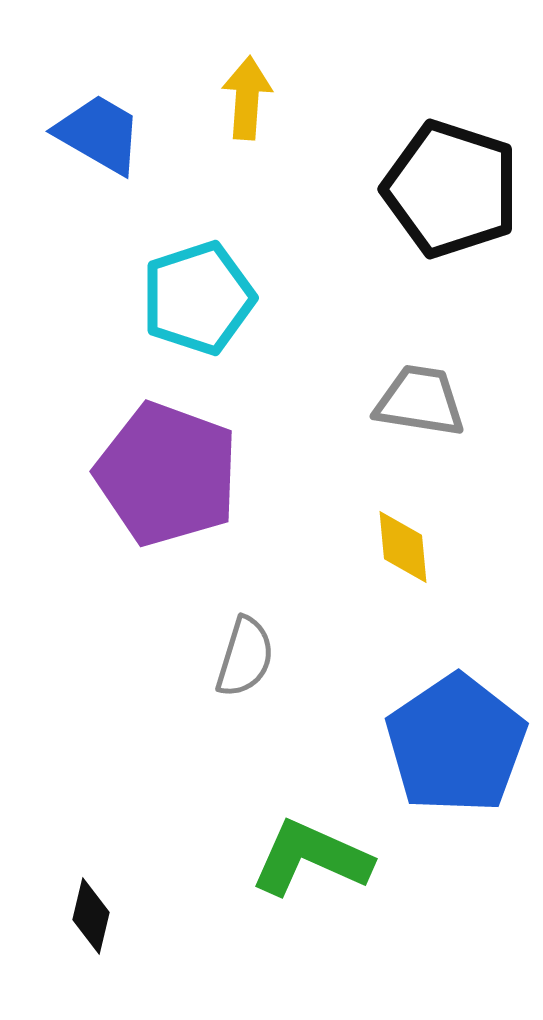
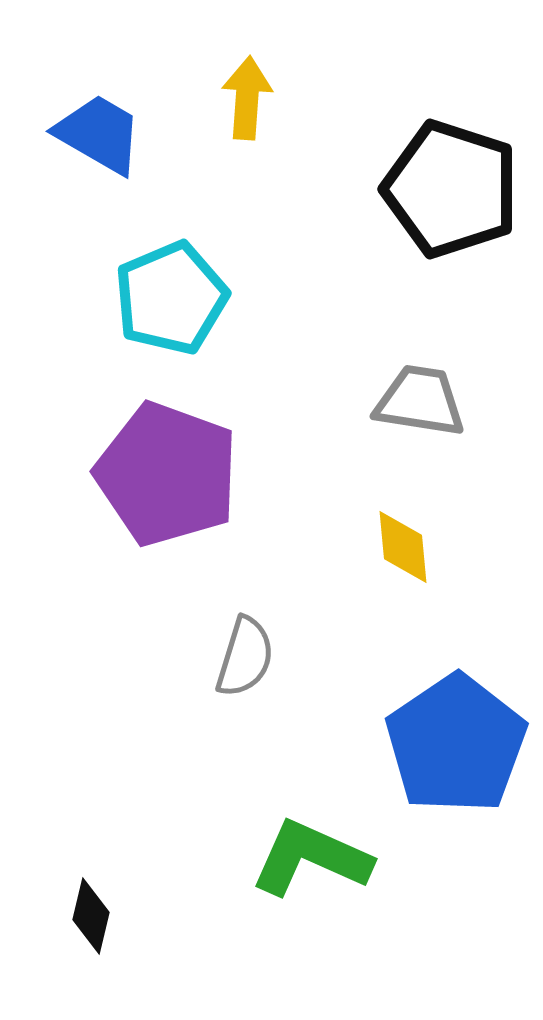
cyan pentagon: moved 27 px left; rotated 5 degrees counterclockwise
